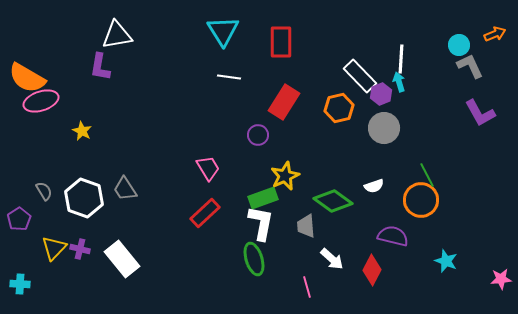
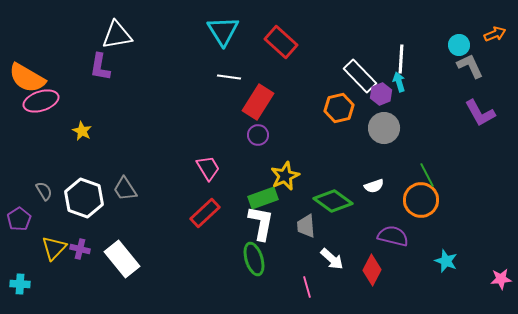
red rectangle at (281, 42): rotated 48 degrees counterclockwise
red rectangle at (284, 102): moved 26 px left
